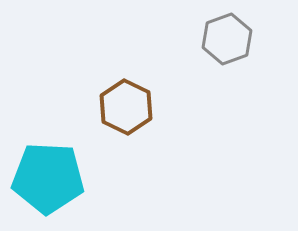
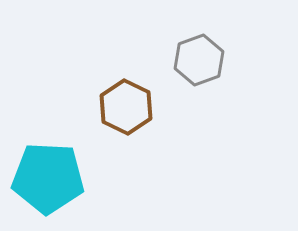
gray hexagon: moved 28 px left, 21 px down
